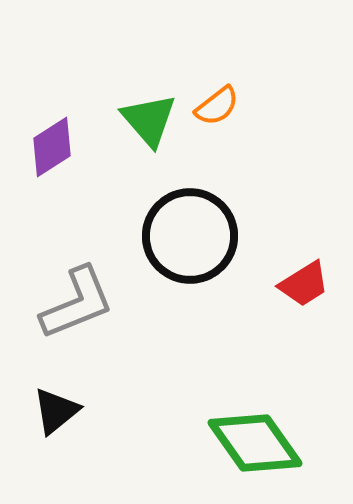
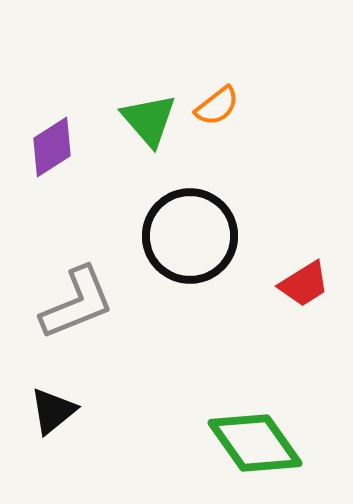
black triangle: moved 3 px left
